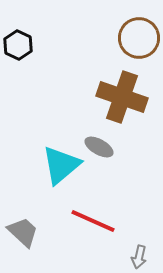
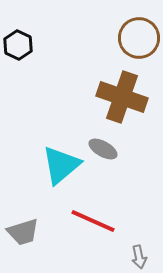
gray ellipse: moved 4 px right, 2 px down
gray trapezoid: rotated 120 degrees clockwise
gray arrow: rotated 25 degrees counterclockwise
